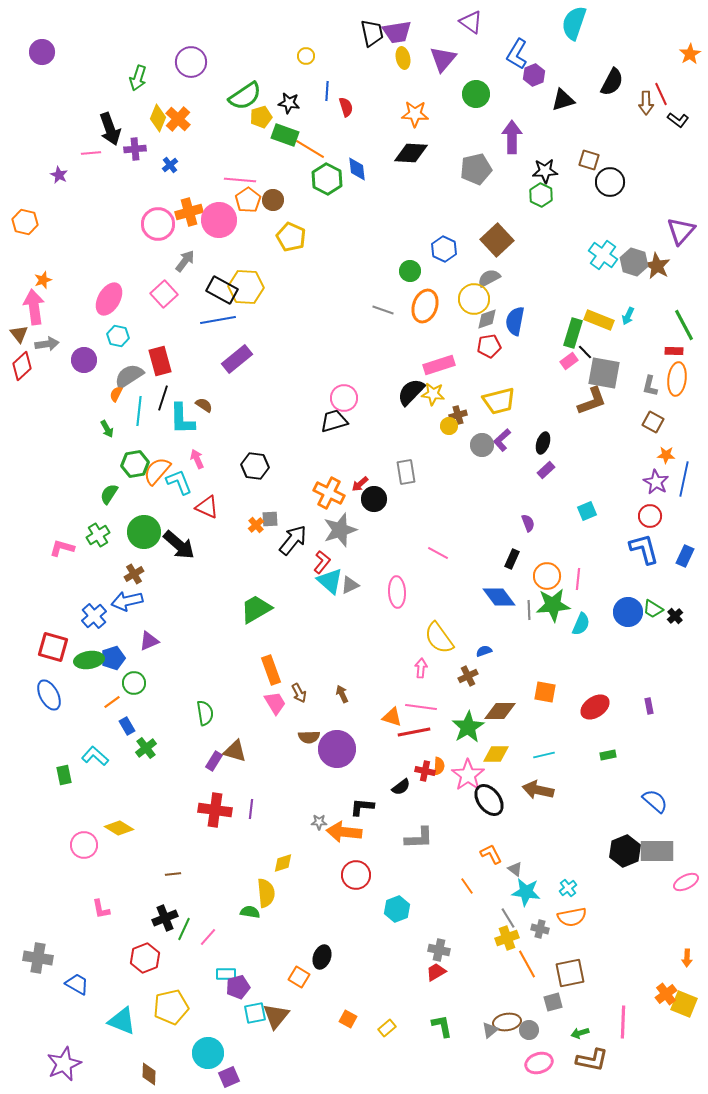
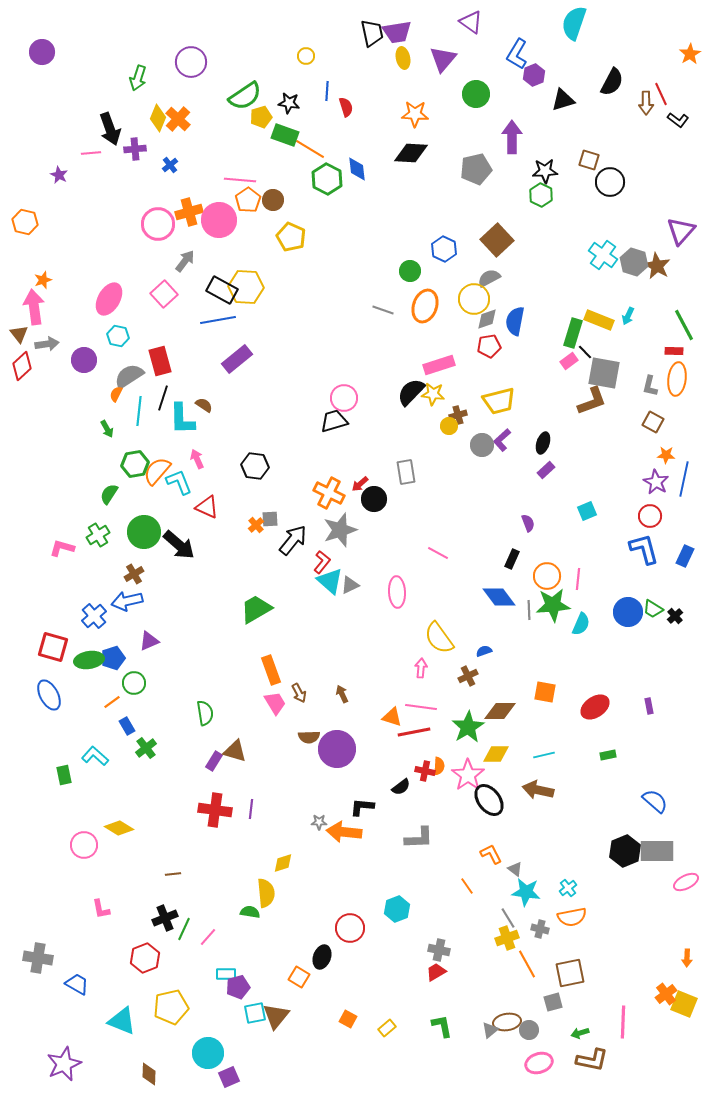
red circle at (356, 875): moved 6 px left, 53 px down
